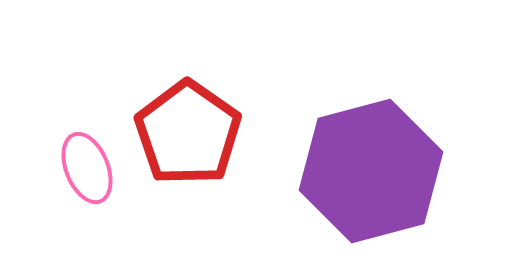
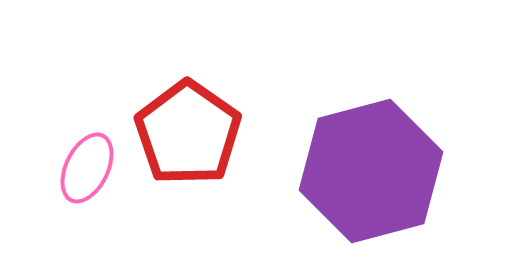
pink ellipse: rotated 48 degrees clockwise
